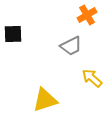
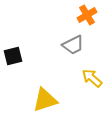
black square: moved 22 px down; rotated 12 degrees counterclockwise
gray trapezoid: moved 2 px right, 1 px up
